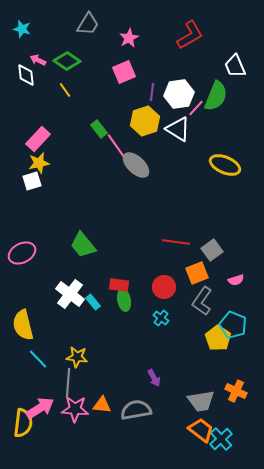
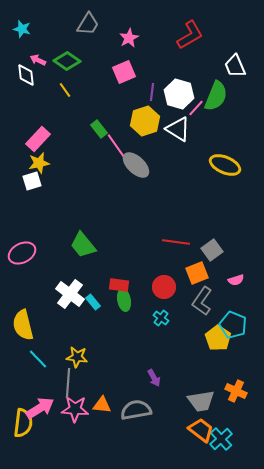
white hexagon at (179, 94): rotated 24 degrees clockwise
